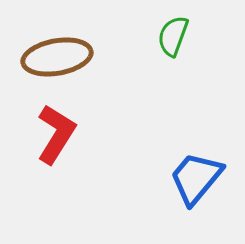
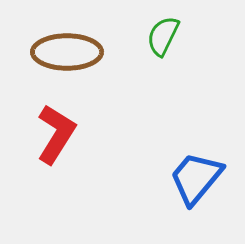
green semicircle: moved 10 px left; rotated 6 degrees clockwise
brown ellipse: moved 10 px right, 5 px up; rotated 10 degrees clockwise
